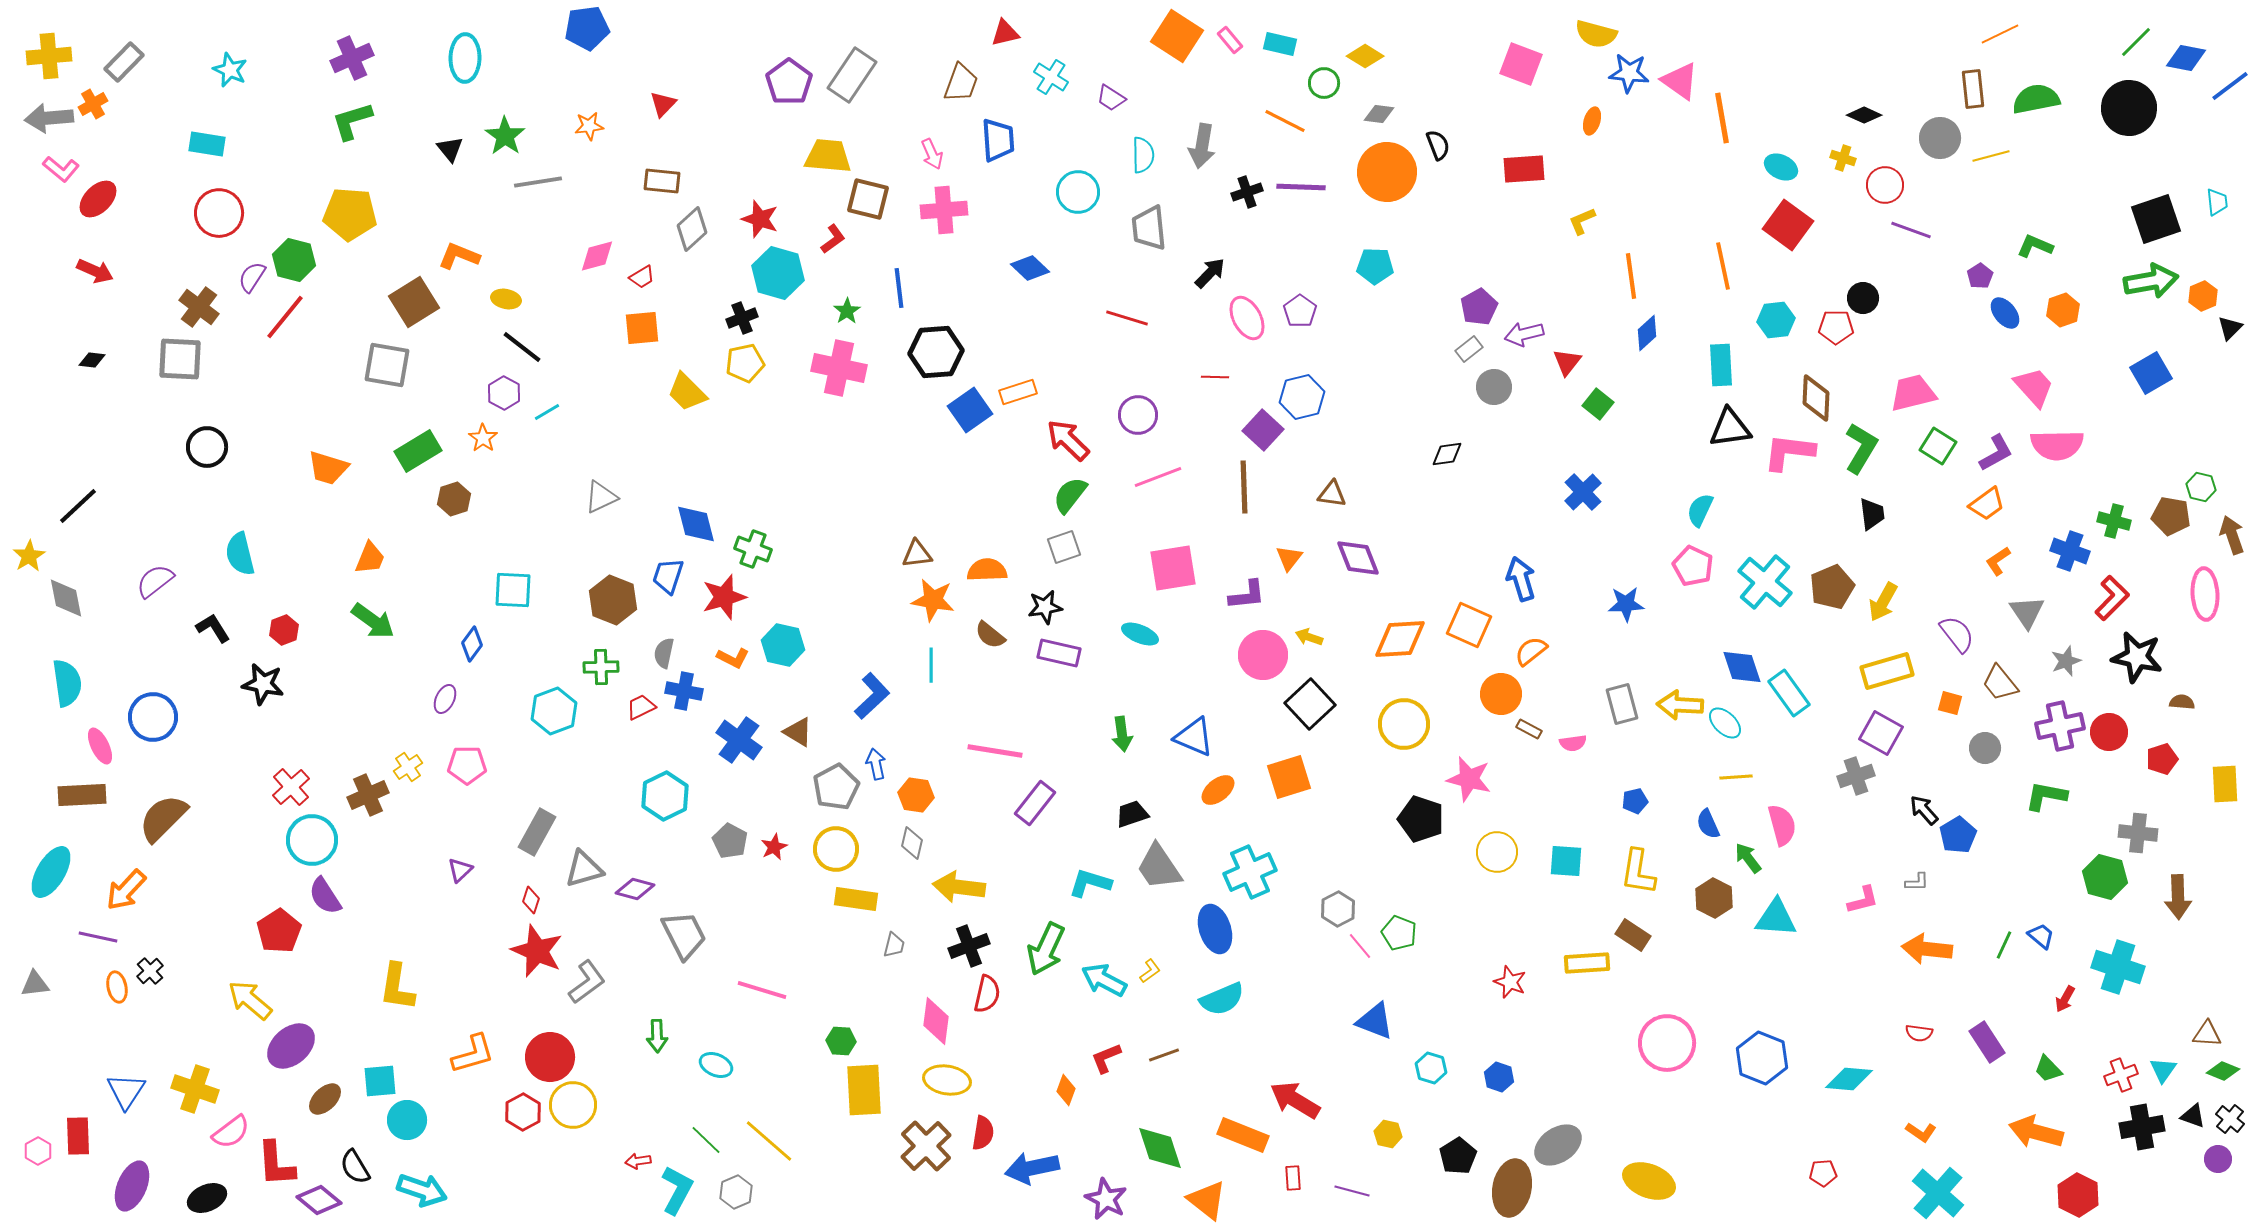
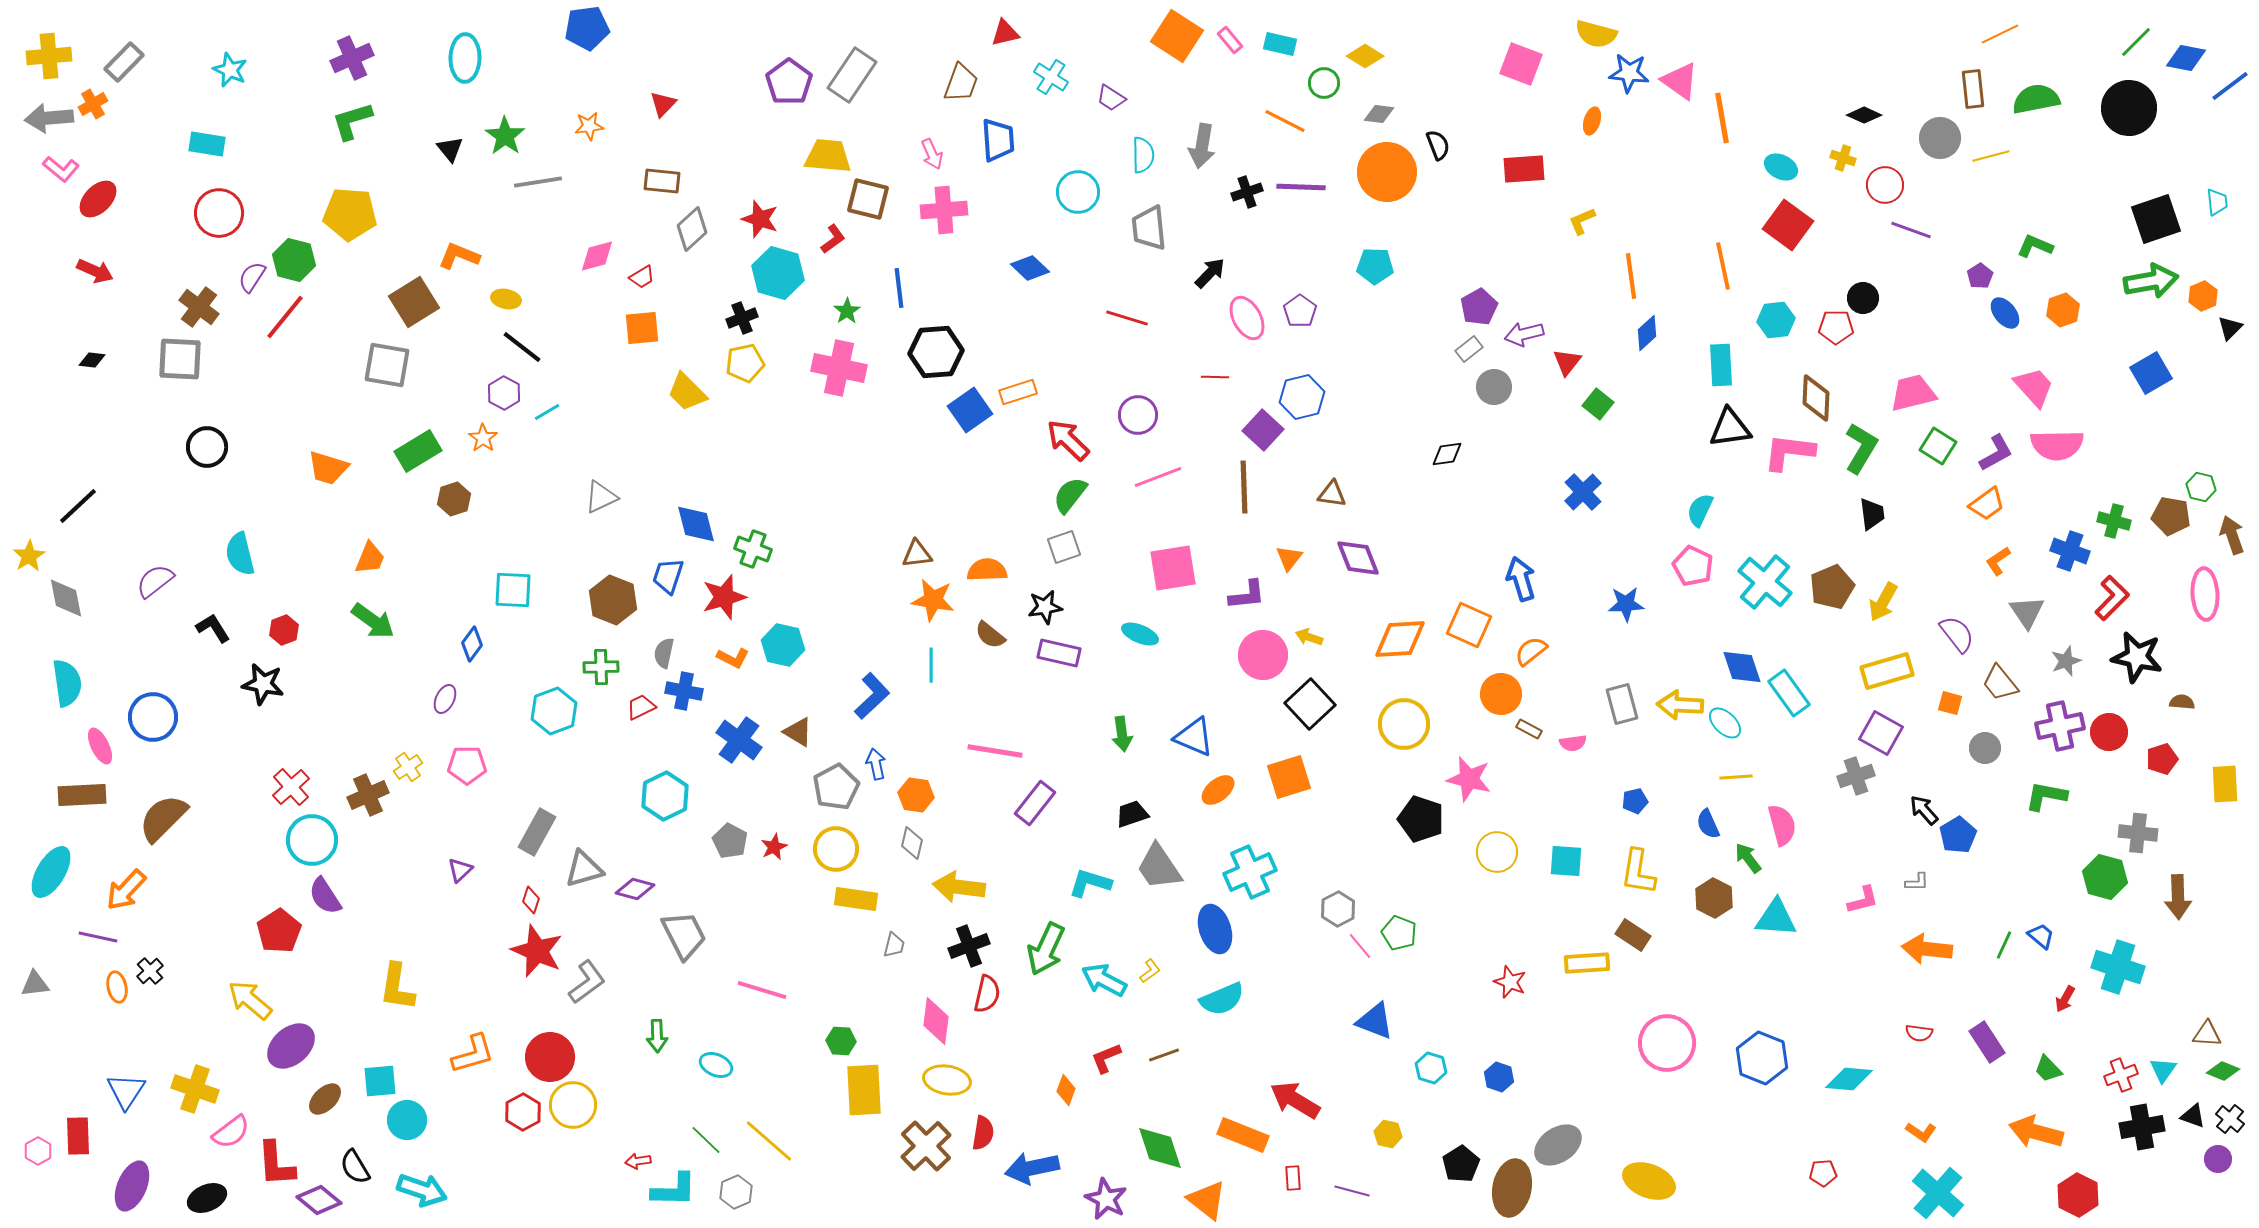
black pentagon at (1458, 1156): moved 3 px right, 8 px down
cyan L-shape at (677, 1190): moved 3 px left; rotated 63 degrees clockwise
